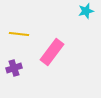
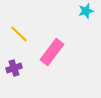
yellow line: rotated 36 degrees clockwise
